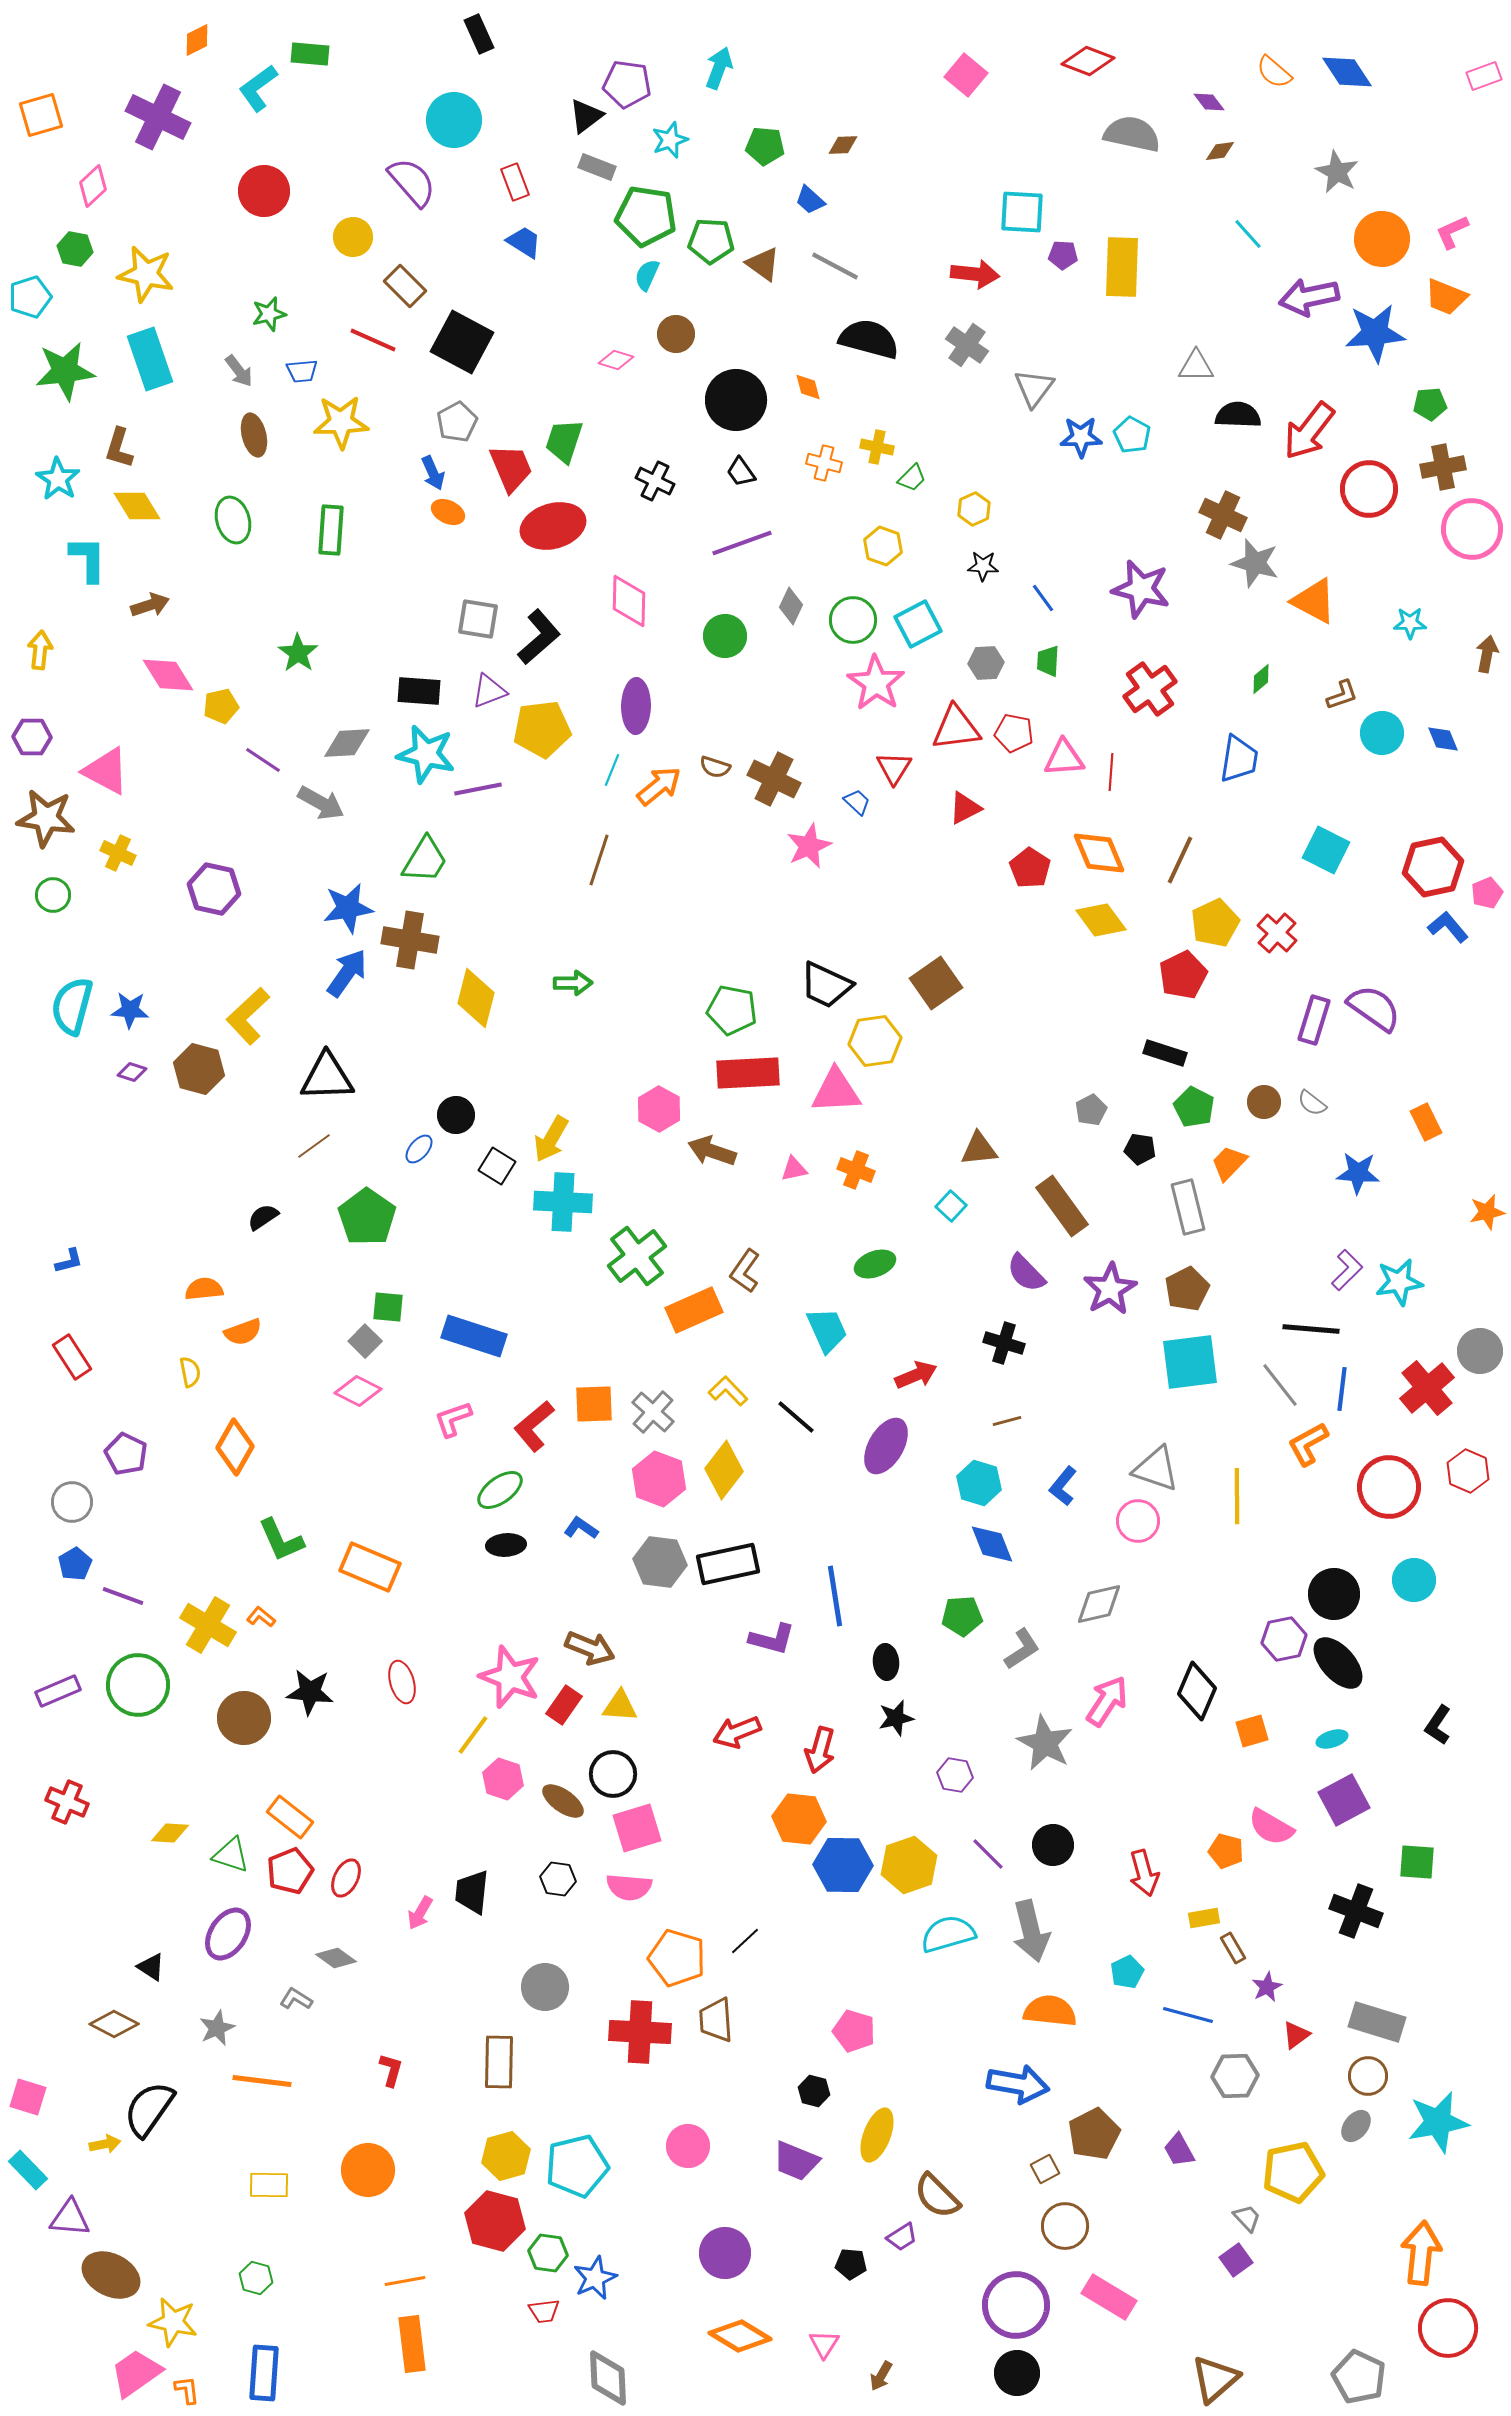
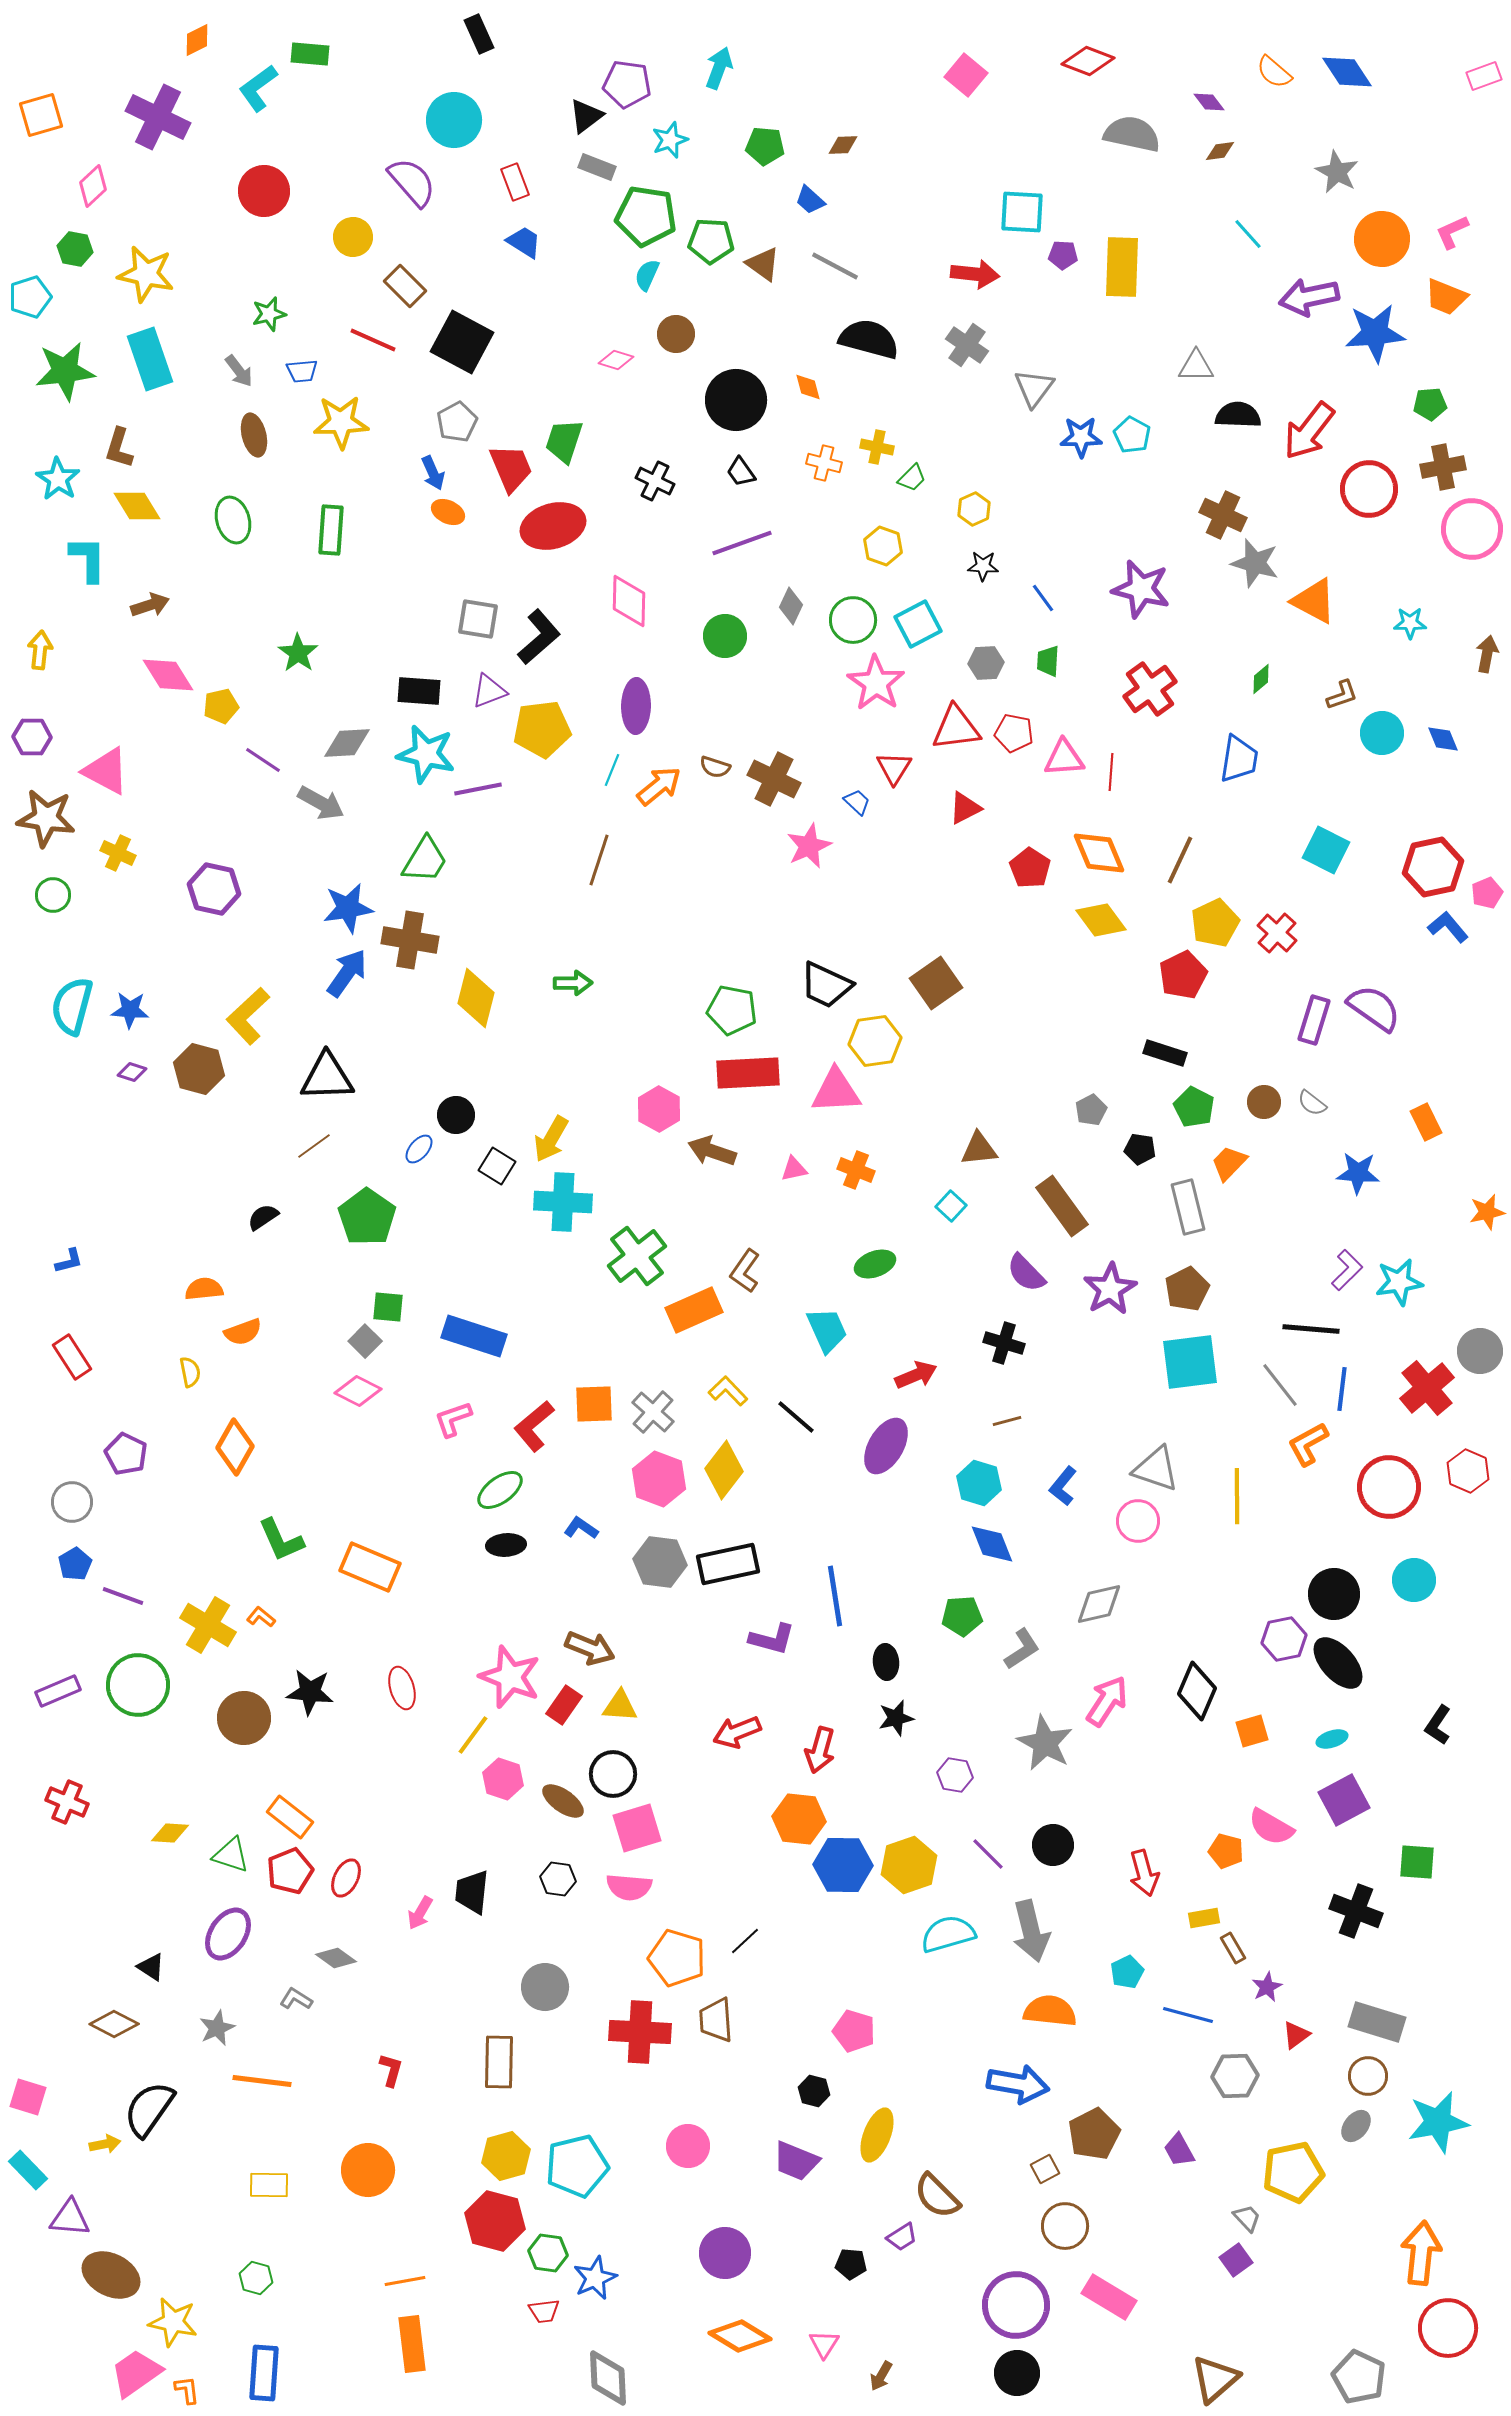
red ellipse at (402, 1682): moved 6 px down
